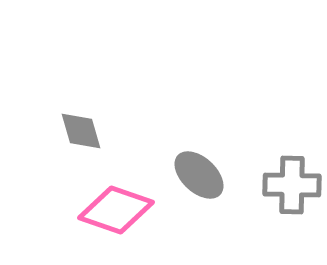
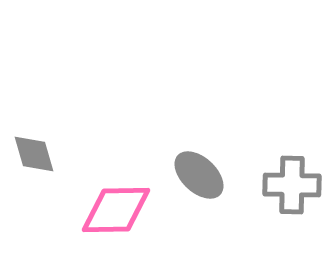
gray diamond: moved 47 px left, 23 px down
pink diamond: rotated 20 degrees counterclockwise
